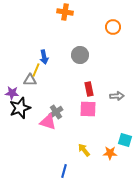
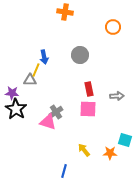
black star: moved 4 px left, 1 px down; rotated 20 degrees counterclockwise
